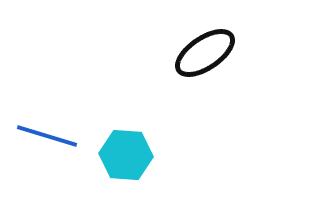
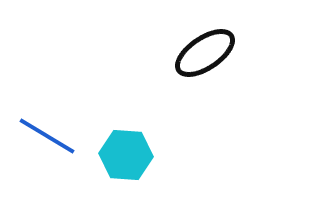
blue line: rotated 14 degrees clockwise
